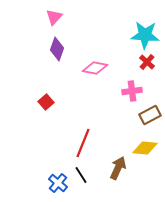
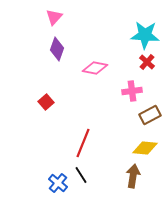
brown arrow: moved 15 px right, 8 px down; rotated 15 degrees counterclockwise
